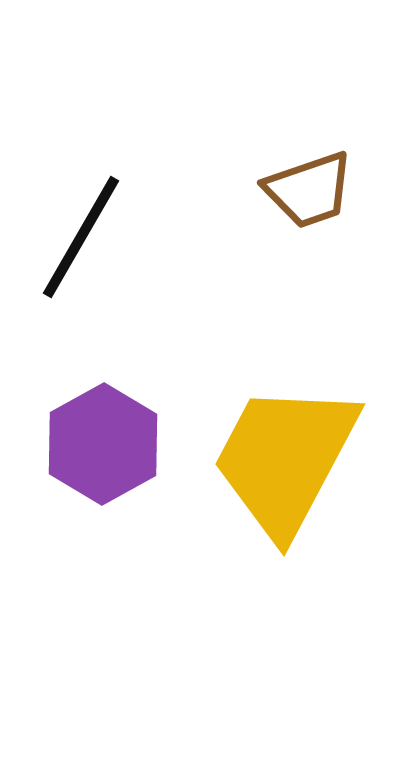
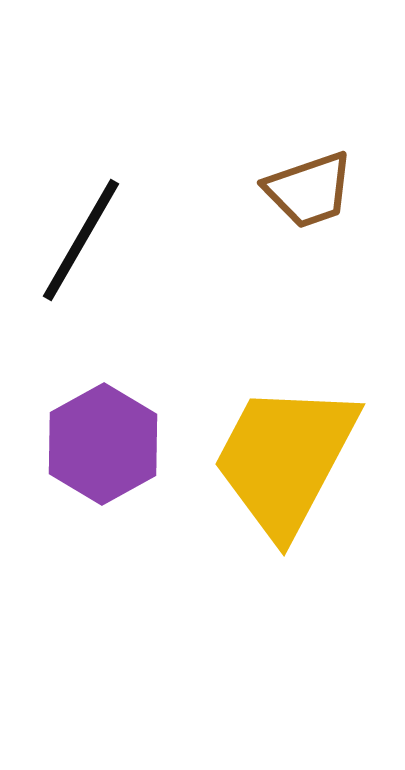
black line: moved 3 px down
